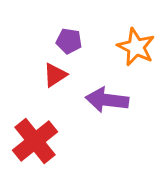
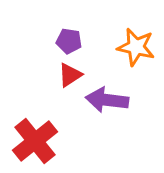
orange star: rotated 12 degrees counterclockwise
red triangle: moved 15 px right
